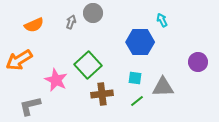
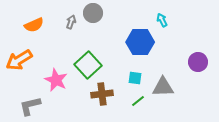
green line: moved 1 px right
